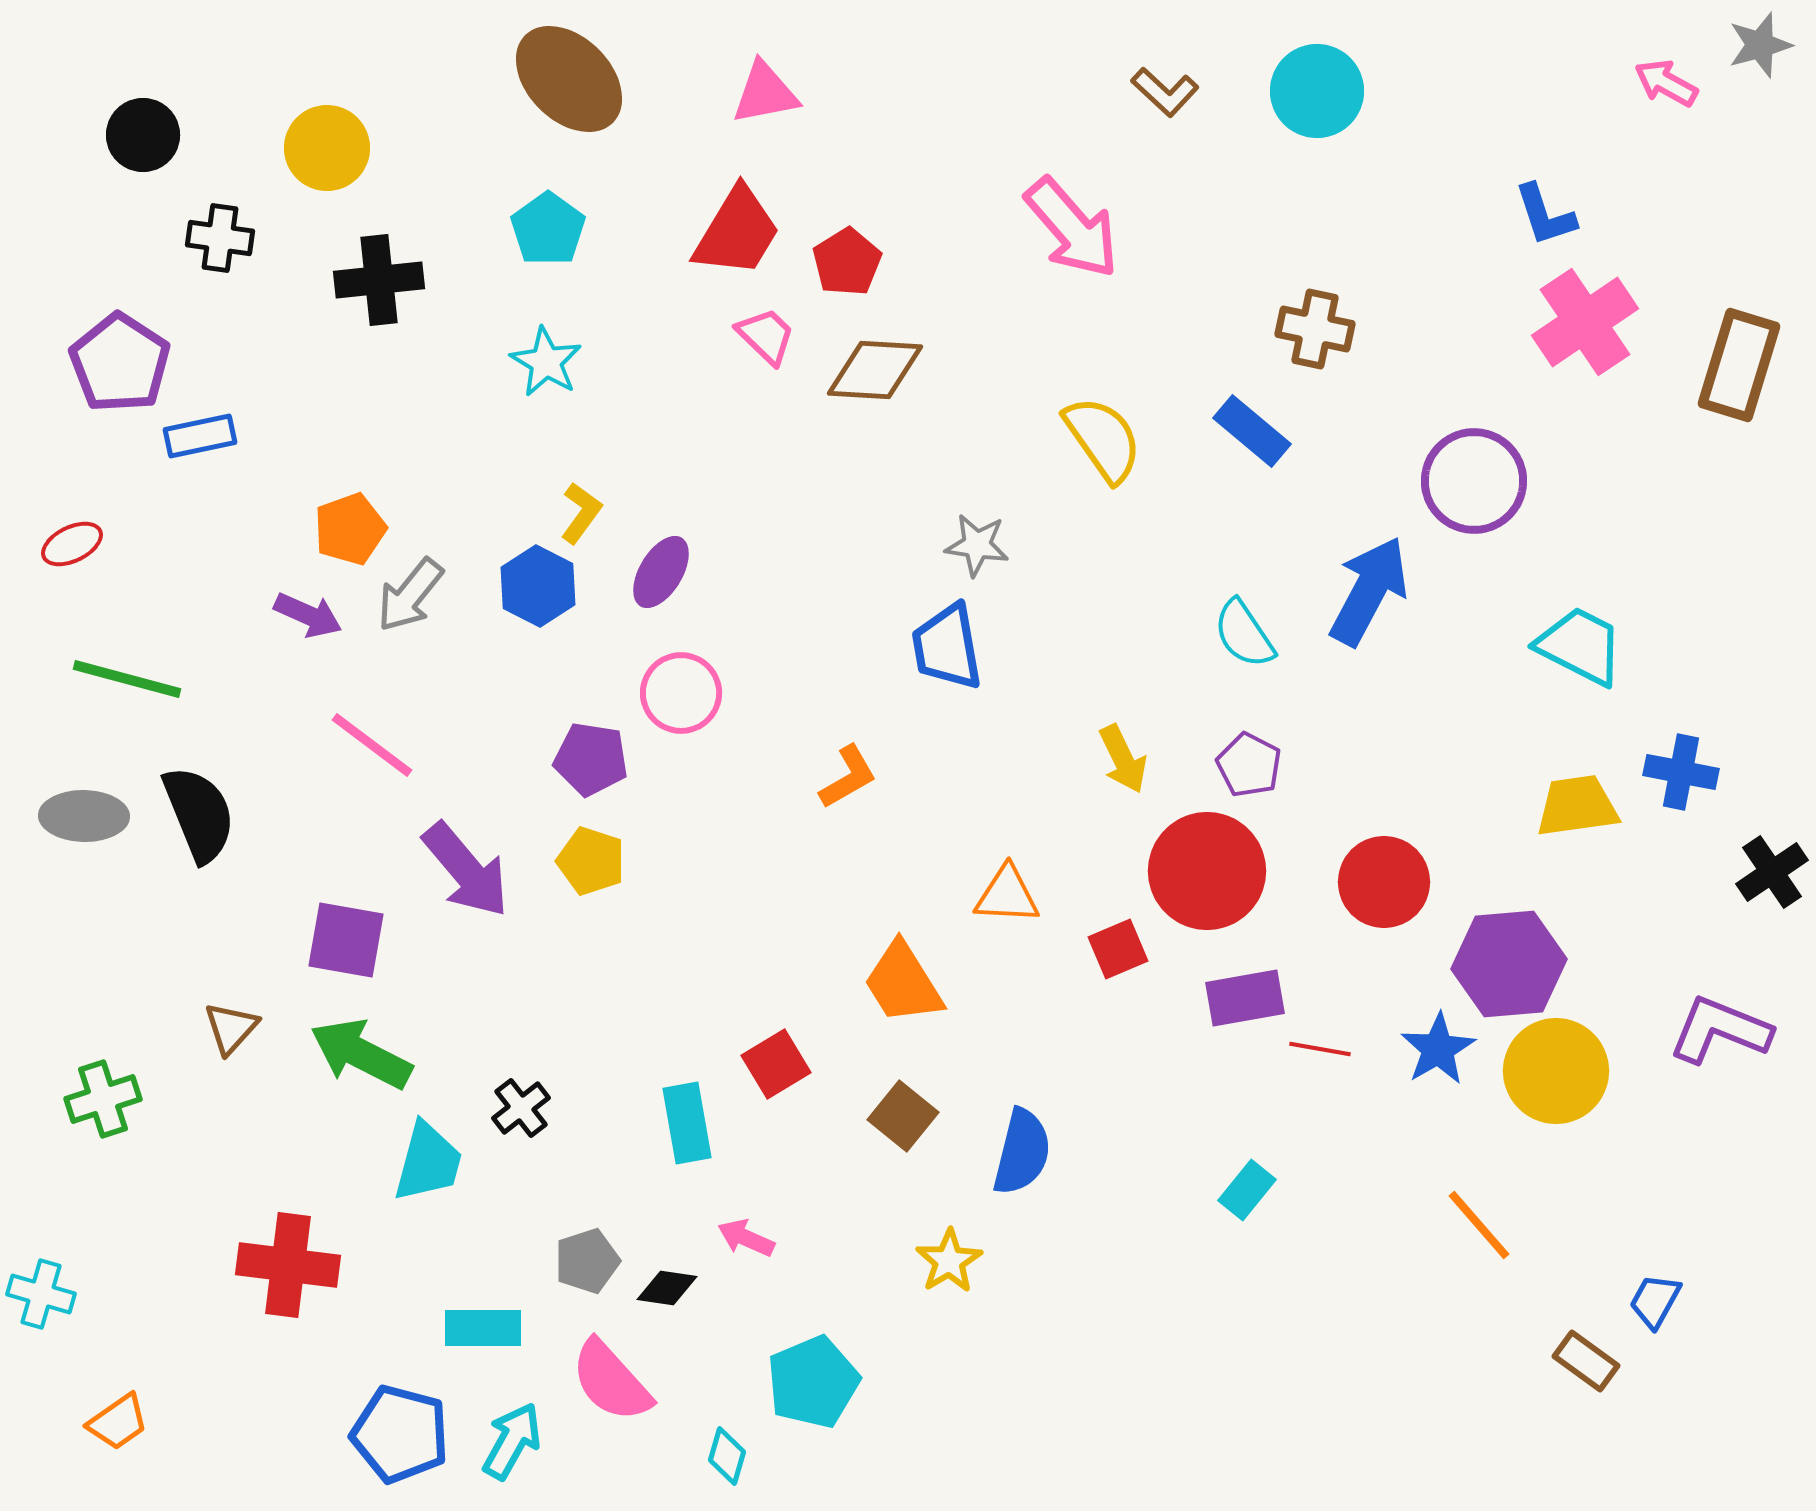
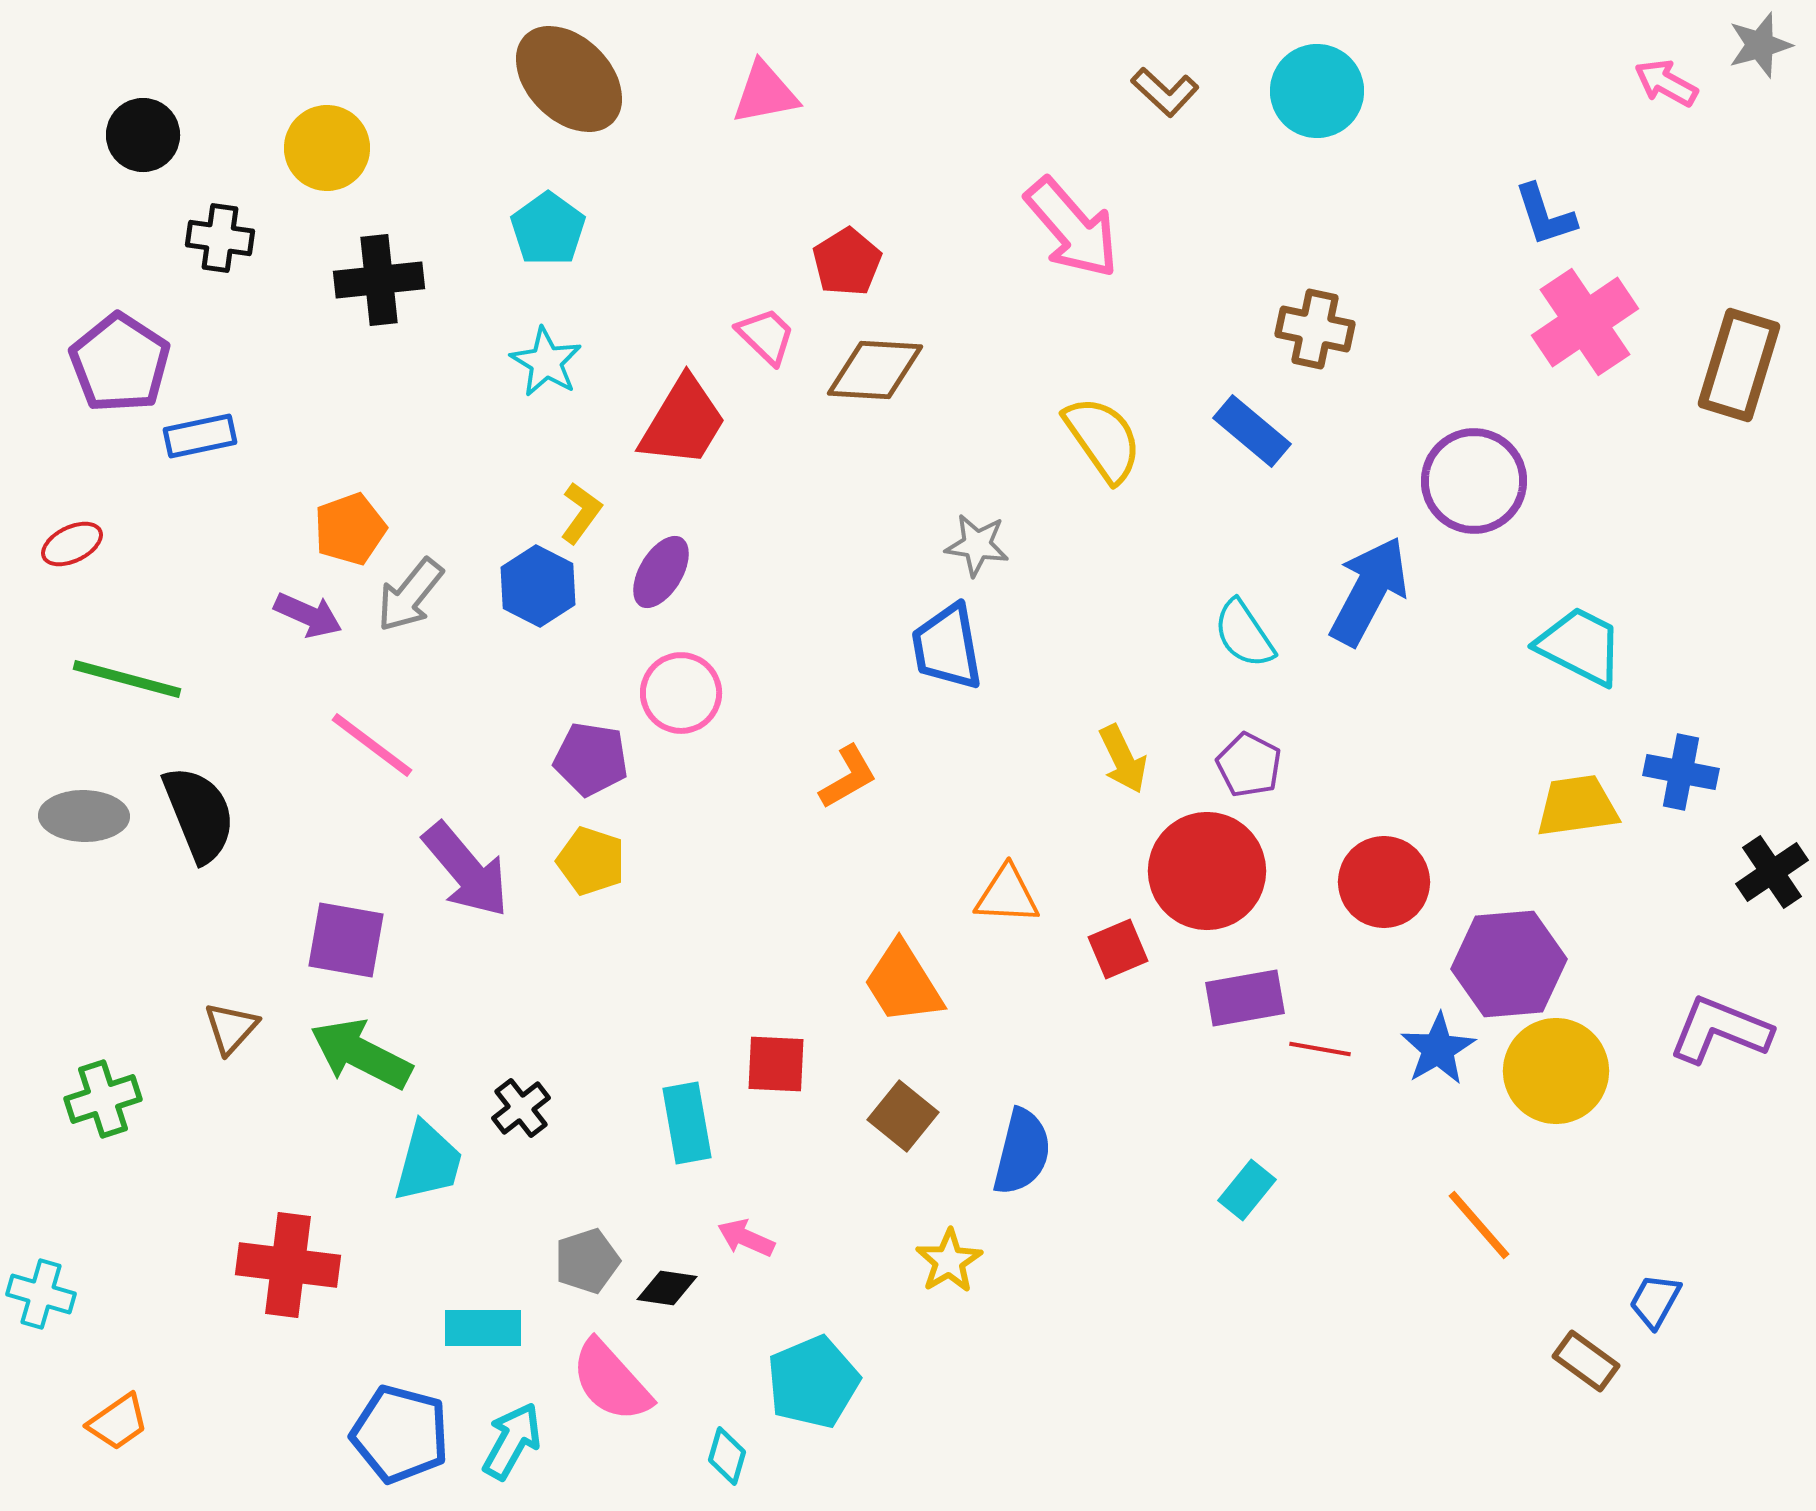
red trapezoid at (737, 232): moved 54 px left, 190 px down
red square at (776, 1064): rotated 34 degrees clockwise
